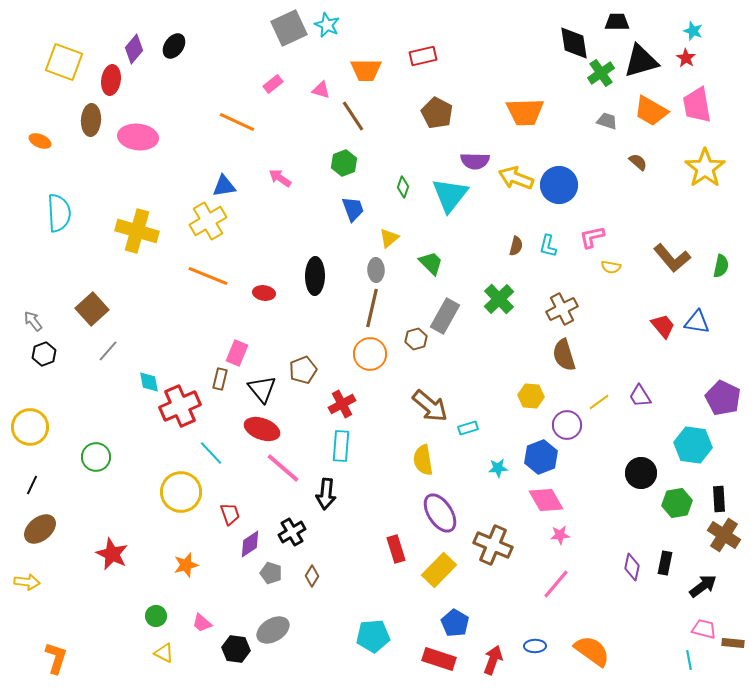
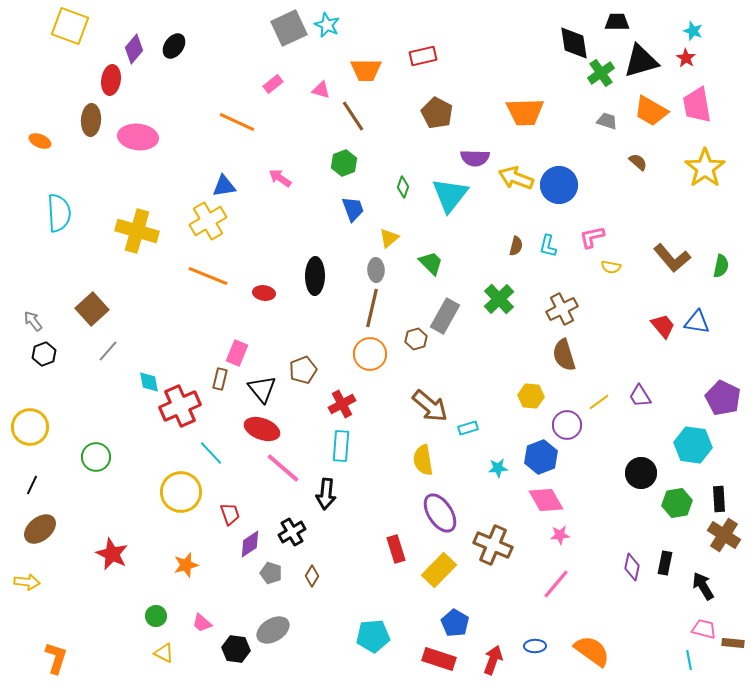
yellow square at (64, 62): moved 6 px right, 36 px up
purple semicircle at (475, 161): moved 3 px up
black arrow at (703, 586): rotated 84 degrees counterclockwise
